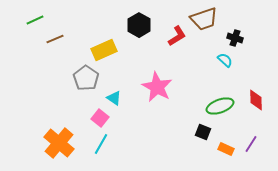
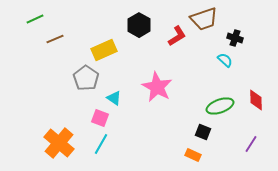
green line: moved 1 px up
pink square: rotated 18 degrees counterclockwise
orange rectangle: moved 33 px left, 6 px down
